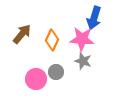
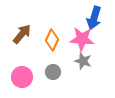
gray circle: moved 3 px left
pink circle: moved 14 px left, 2 px up
